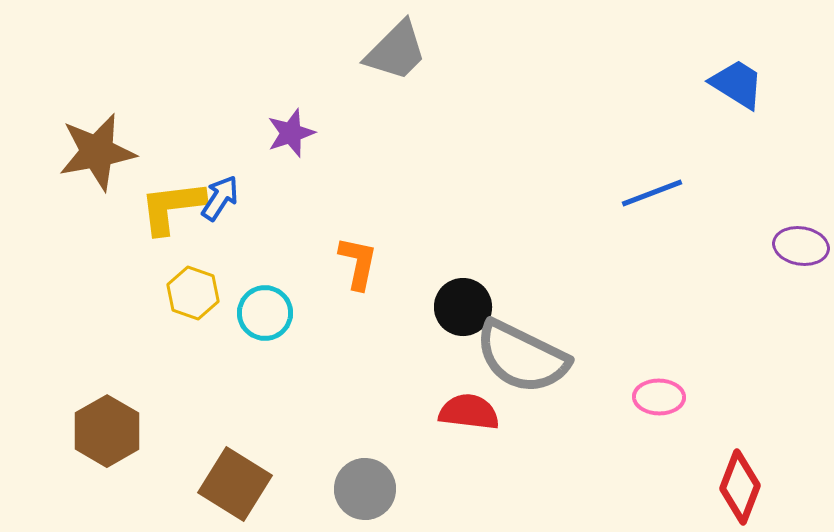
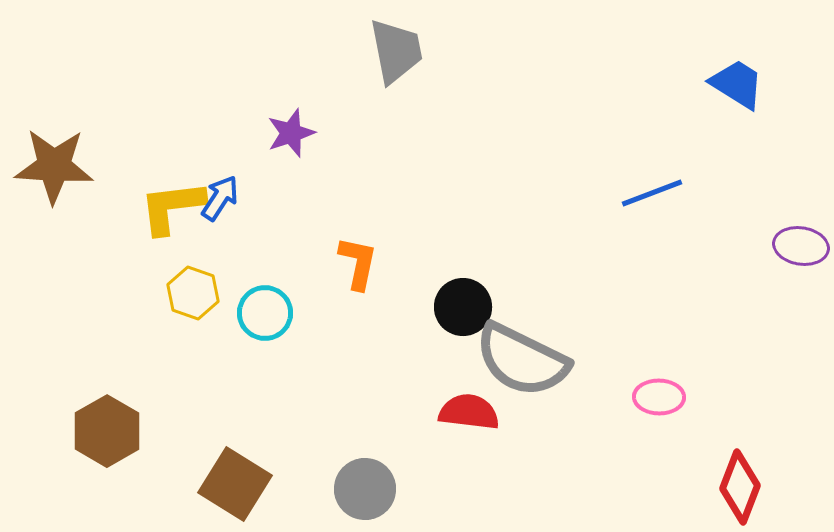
gray trapezoid: rotated 56 degrees counterclockwise
brown star: moved 43 px left, 14 px down; rotated 14 degrees clockwise
gray semicircle: moved 3 px down
